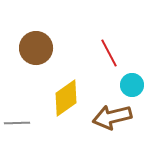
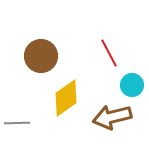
brown circle: moved 5 px right, 8 px down
